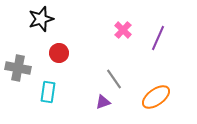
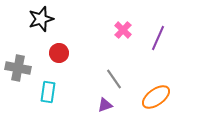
purple triangle: moved 2 px right, 3 px down
